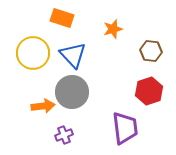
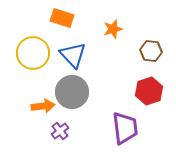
purple cross: moved 4 px left, 4 px up; rotated 18 degrees counterclockwise
